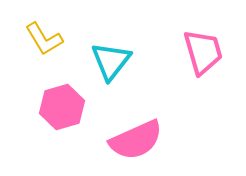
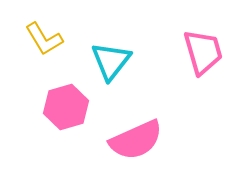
pink hexagon: moved 4 px right
